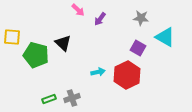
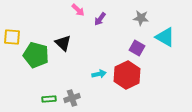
purple square: moved 1 px left
cyan arrow: moved 1 px right, 2 px down
green rectangle: rotated 16 degrees clockwise
